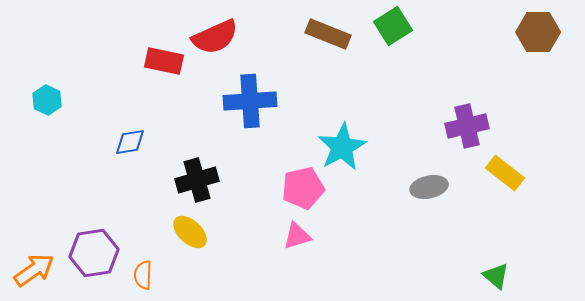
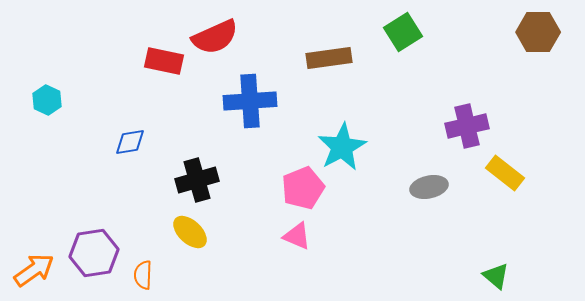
green square: moved 10 px right, 6 px down
brown rectangle: moved 1 px right, 24 px down; rotated 30 degrees counterclockwise
pink pentagon: rotated 9 degrees counterclockwise
pink triangle: rotated 40 degrees clockwise
